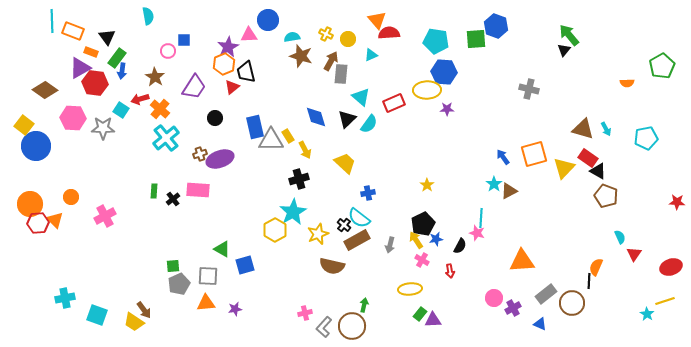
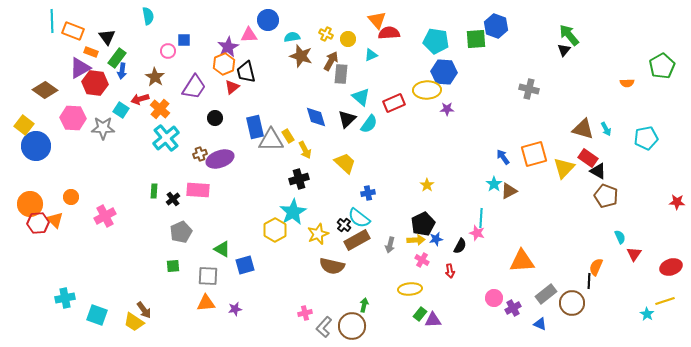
yellow arrow at (416, 240): rotated 120 degrees clockwise
gray pentagon at (179, 284): moved 2 px right, 52 px up
